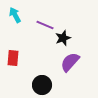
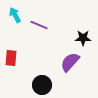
purple line: moved 6 px left
black star: moved 20 px right; rotated 21 degrees clockwise
red rectangle: moved 2 px left
